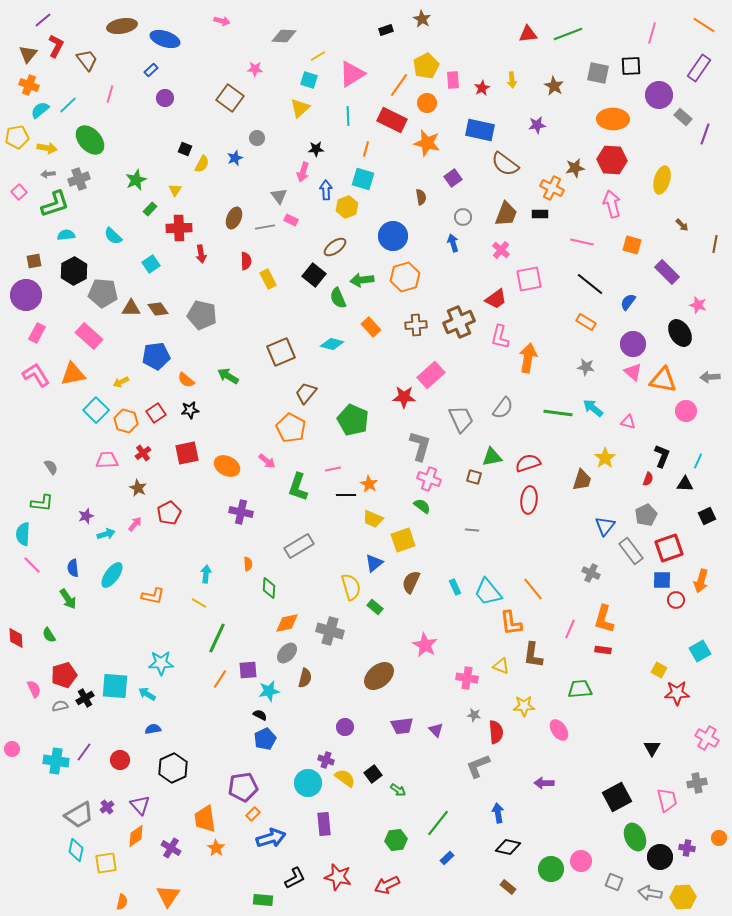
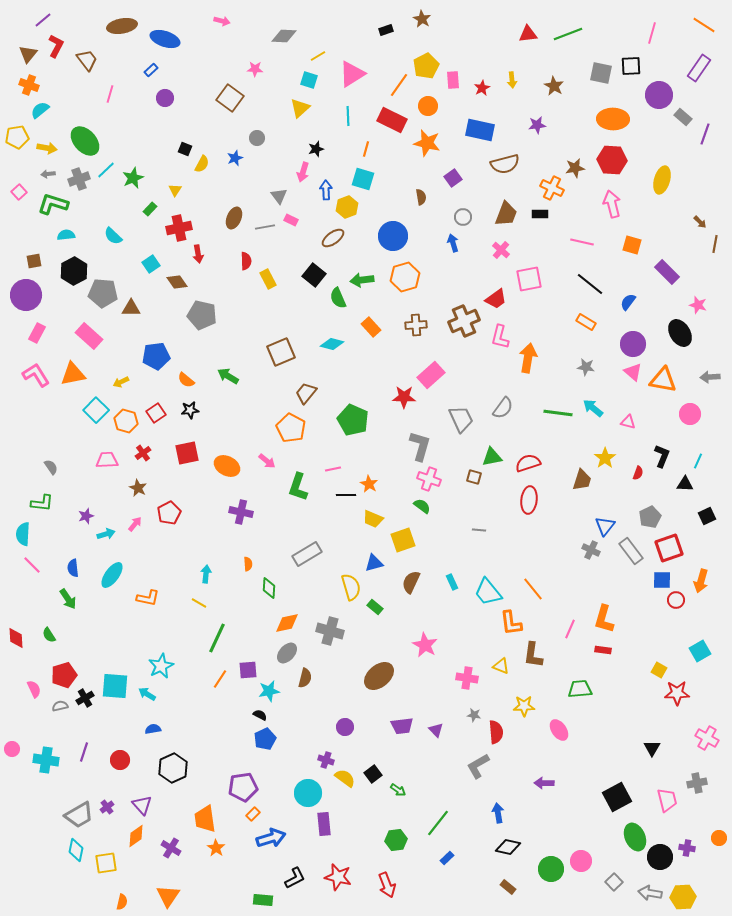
gray square at (598, 73): moved 3 px right
orange circle at (427, 103): moved 1 px right, 3 px down
cyan line at (68, 105): moved 38 px right, 65 px down
green ellipse at (90, 140): moved 5 px left, 1 px down
black star at (316, 149): rotated 14 degrees counterclockwise
brown semicircle at (505, 164): rotated 52 degrees counterclockwise
green star at (136, 180): moved 3 px left, 2 px up
green L-shape at (55, 204): moved 2 px left; rotated 144 degrees counterclockwise
brown arrow at (682, 225): moved 18 px right, 3 px up
red cross at (179, 228): rotated 10 degrees counterclockwise
brown ellipse at (335, 247): moved 2 px left, 9 px up
red arrow at (201, 254): moved 3 px left
brown diamond at (158, 309): moved 19 px right, 27 px up
brown cross at (459, 322): moved 5 px right, 1 px up
pink circle at (686, 411): moved 4 px right, 3 px down
red semicircle at (648, 479): moved 10 px left, 6 px up
gray pentagon at (646, 515): moved 4 px right, 2 px down
gray line at (472, 530): moved 7 px right
gray rectangle at (299, 546): moved 8 px right, 8 px down
blue triangle at (374, 563): rotated 24 degrees clockwise
gray cross at (591, 573): moved 23 px up
cyan rectangle at (455, 587): moved 3 px left, 5 px up
orange L-shape at (153, 596): moved 5 px left, 2 px down
cyan star at (161, 663): moved 3 px down; rotated 25 degrees counterclockwise
purple line at (84, 752): rotated 18 degrees counterclockwise
cyan cross at (56, 761): moved 10 px left, 1 px up
gray L-shape at (478, 766): rotated 8 degrees counterclockwise
cyan circle at (308, 783): moved 10 px down
purple triangle at (140, 805): moved 2 px right
gray square at (614, 882): rotated 24 degrees clockwise
red arrow at (387, 885): rotated 85 degrees counterclockwise
